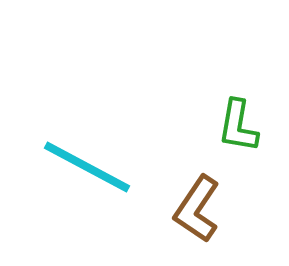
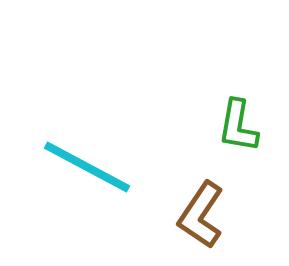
brown L-shape: moved 4 px right, 6 px down
